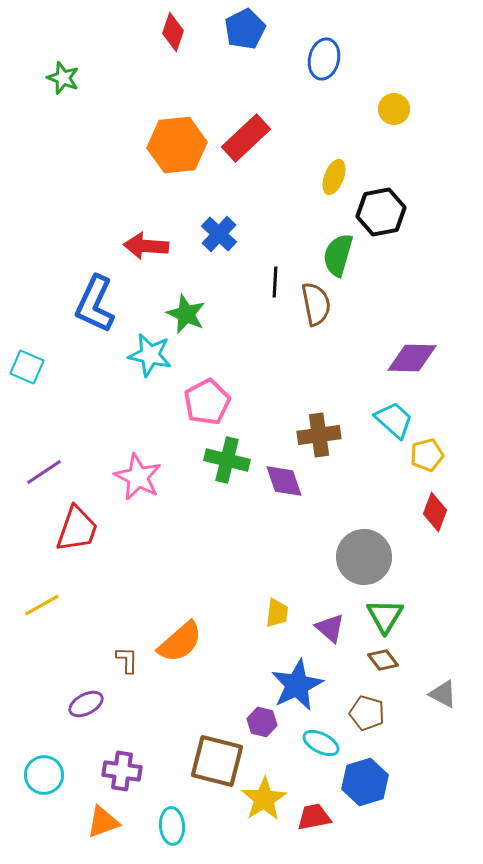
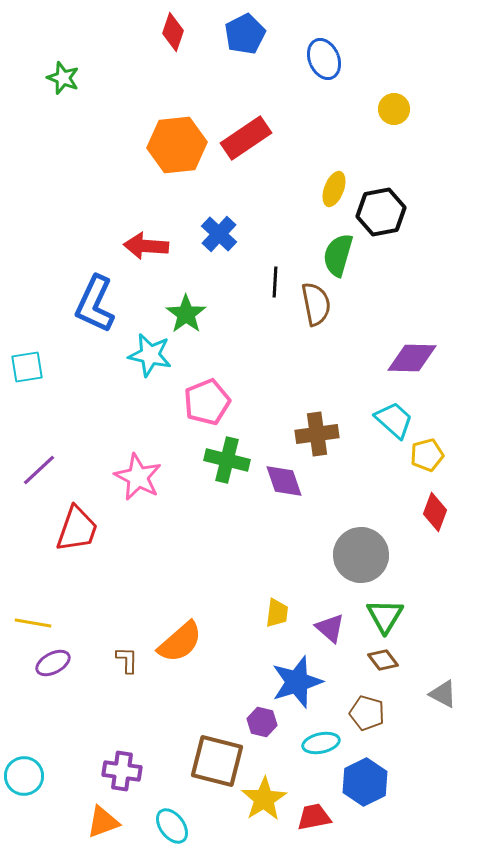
blue pentagon at (245, 29): moved 5 px down
blue ellipse at (324, 59): rotated 36 degrees counterclockwise
red rectangle at (246, 138): rotated 9 degrees clockwise
yellow ellipse at (334, 177): moved 12 px down
green star at (186, 314): rotated 12 degrees clockwise
cyan square at (27, 367): rotated 32 degrees counterclockwise
pink pentagon at (207, 402): rotated 6 degrees clockwise
brown cross at (319, 435): moved 2 px left, 1 px up
purple line at (44, 472): moved 5 px left, 2 px up; rotated 9 degrees counterclockwise
gray circle at (364, 557): moved 3 px left, 2 px up
yellow line at (42, 605): moved 9 px left, 18 px down; rotated 39 degrees clockwise
blue star at (297, 685): moved 3 px up; rotated 8 degrees clockwise
purple ellipse at (86, 704): moved 33 px left, 41 px up
cyan ellipse at (321, 743): rotated 39 degrees counterclockwise
cyan circle at (44, 775): moved 20 px left, 1 px down
blue hexagon at (365, 782): rotated 9 degrees counterclockwise
cyan ellipse at (172, 826): rotated 33 degrees counterclockwise
